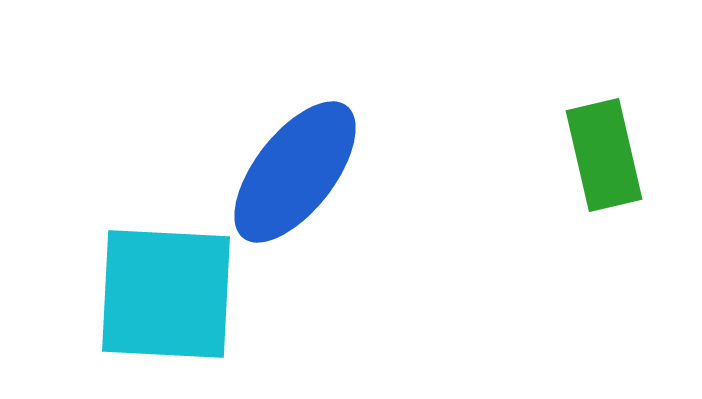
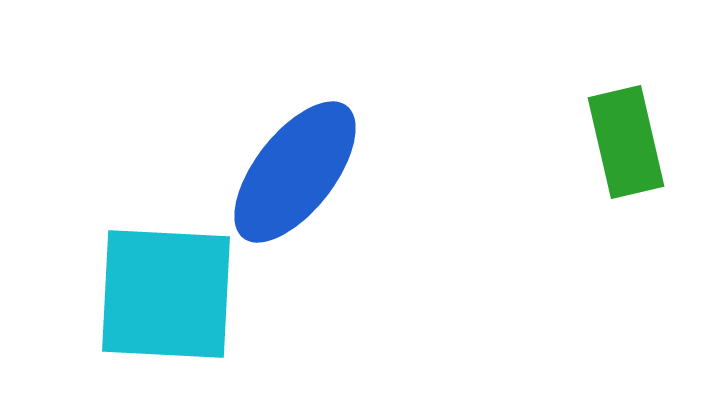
green rectangle: moved 22 px right, 13 px up
